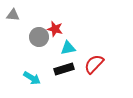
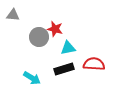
red semicircle: rotated 50 degrees clockwise
